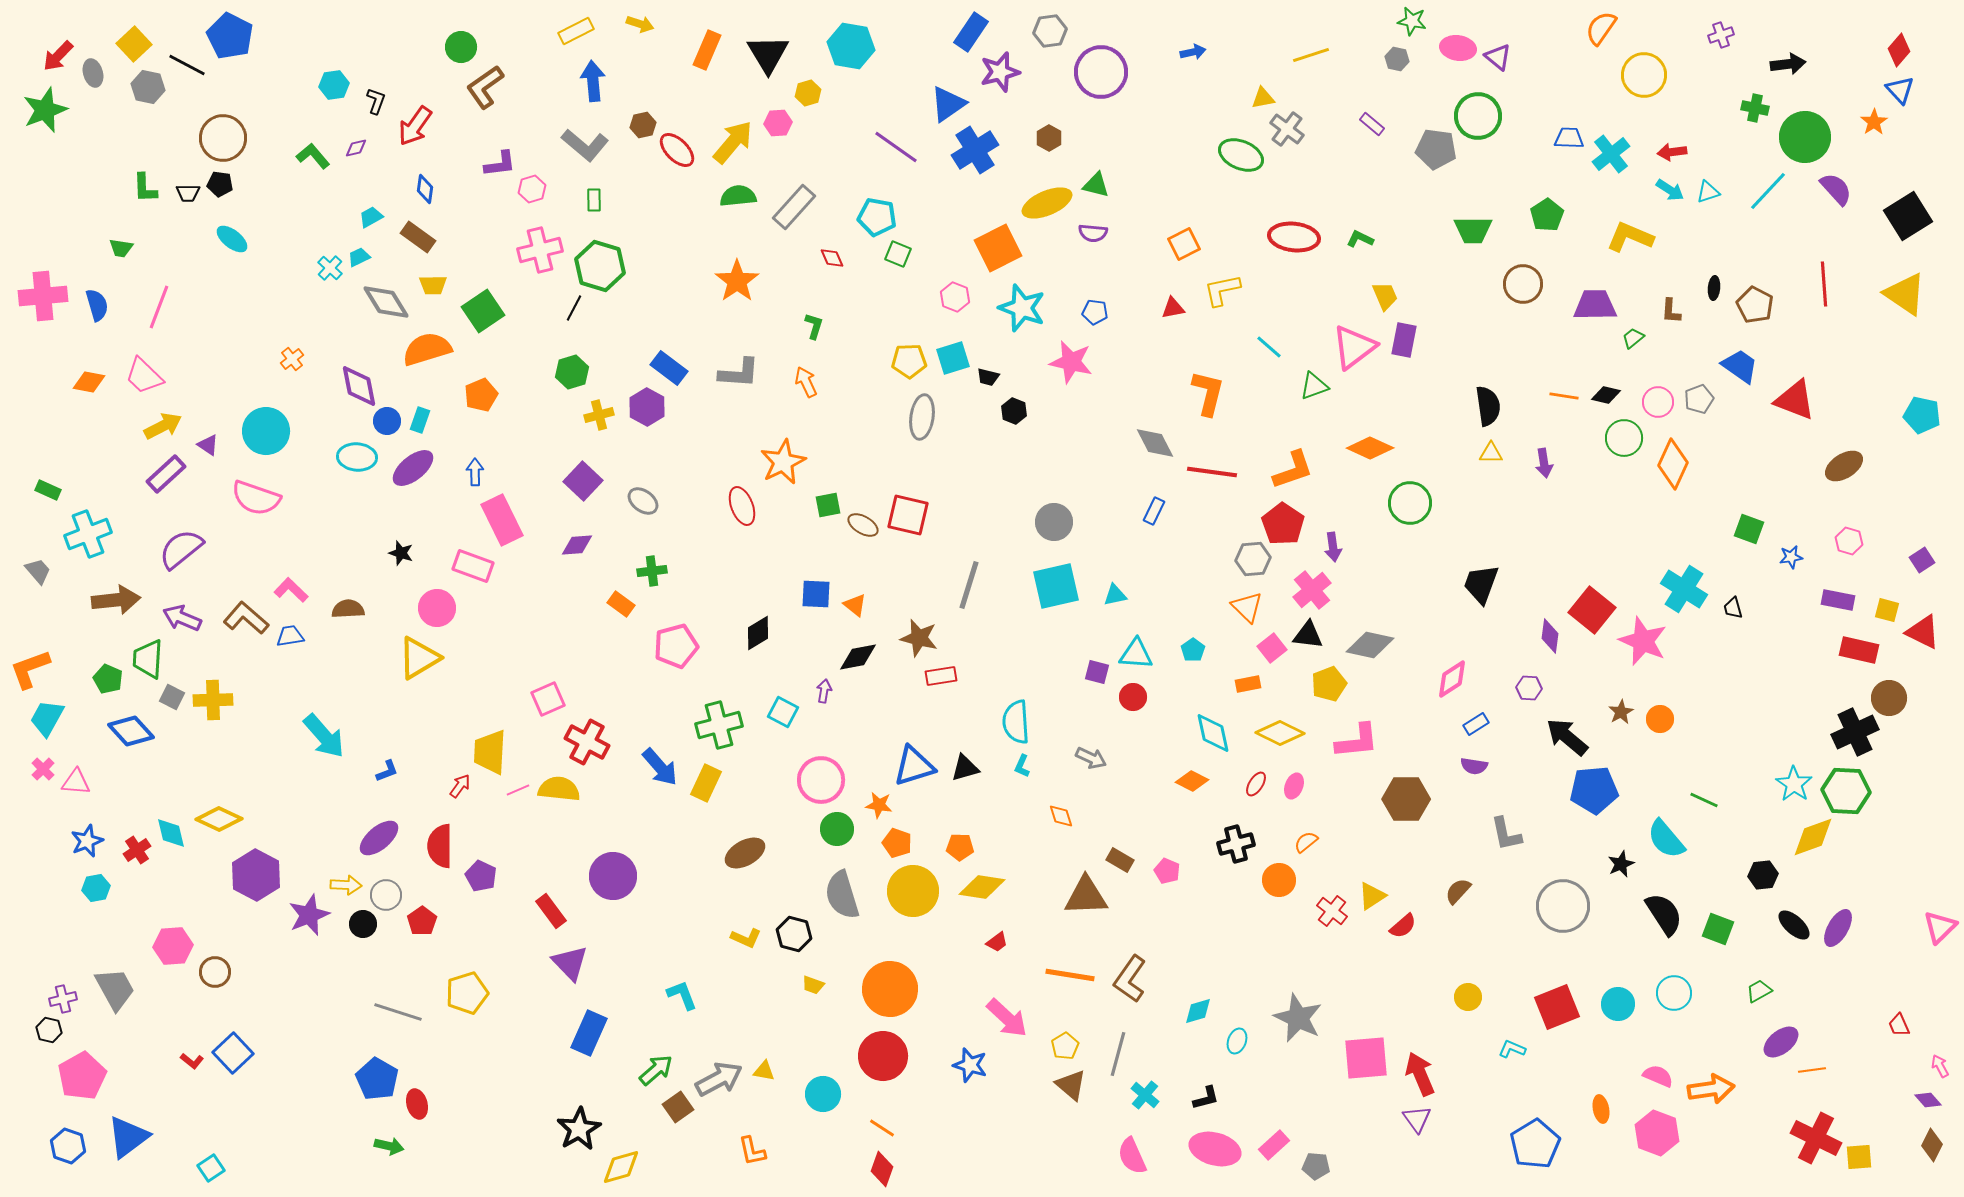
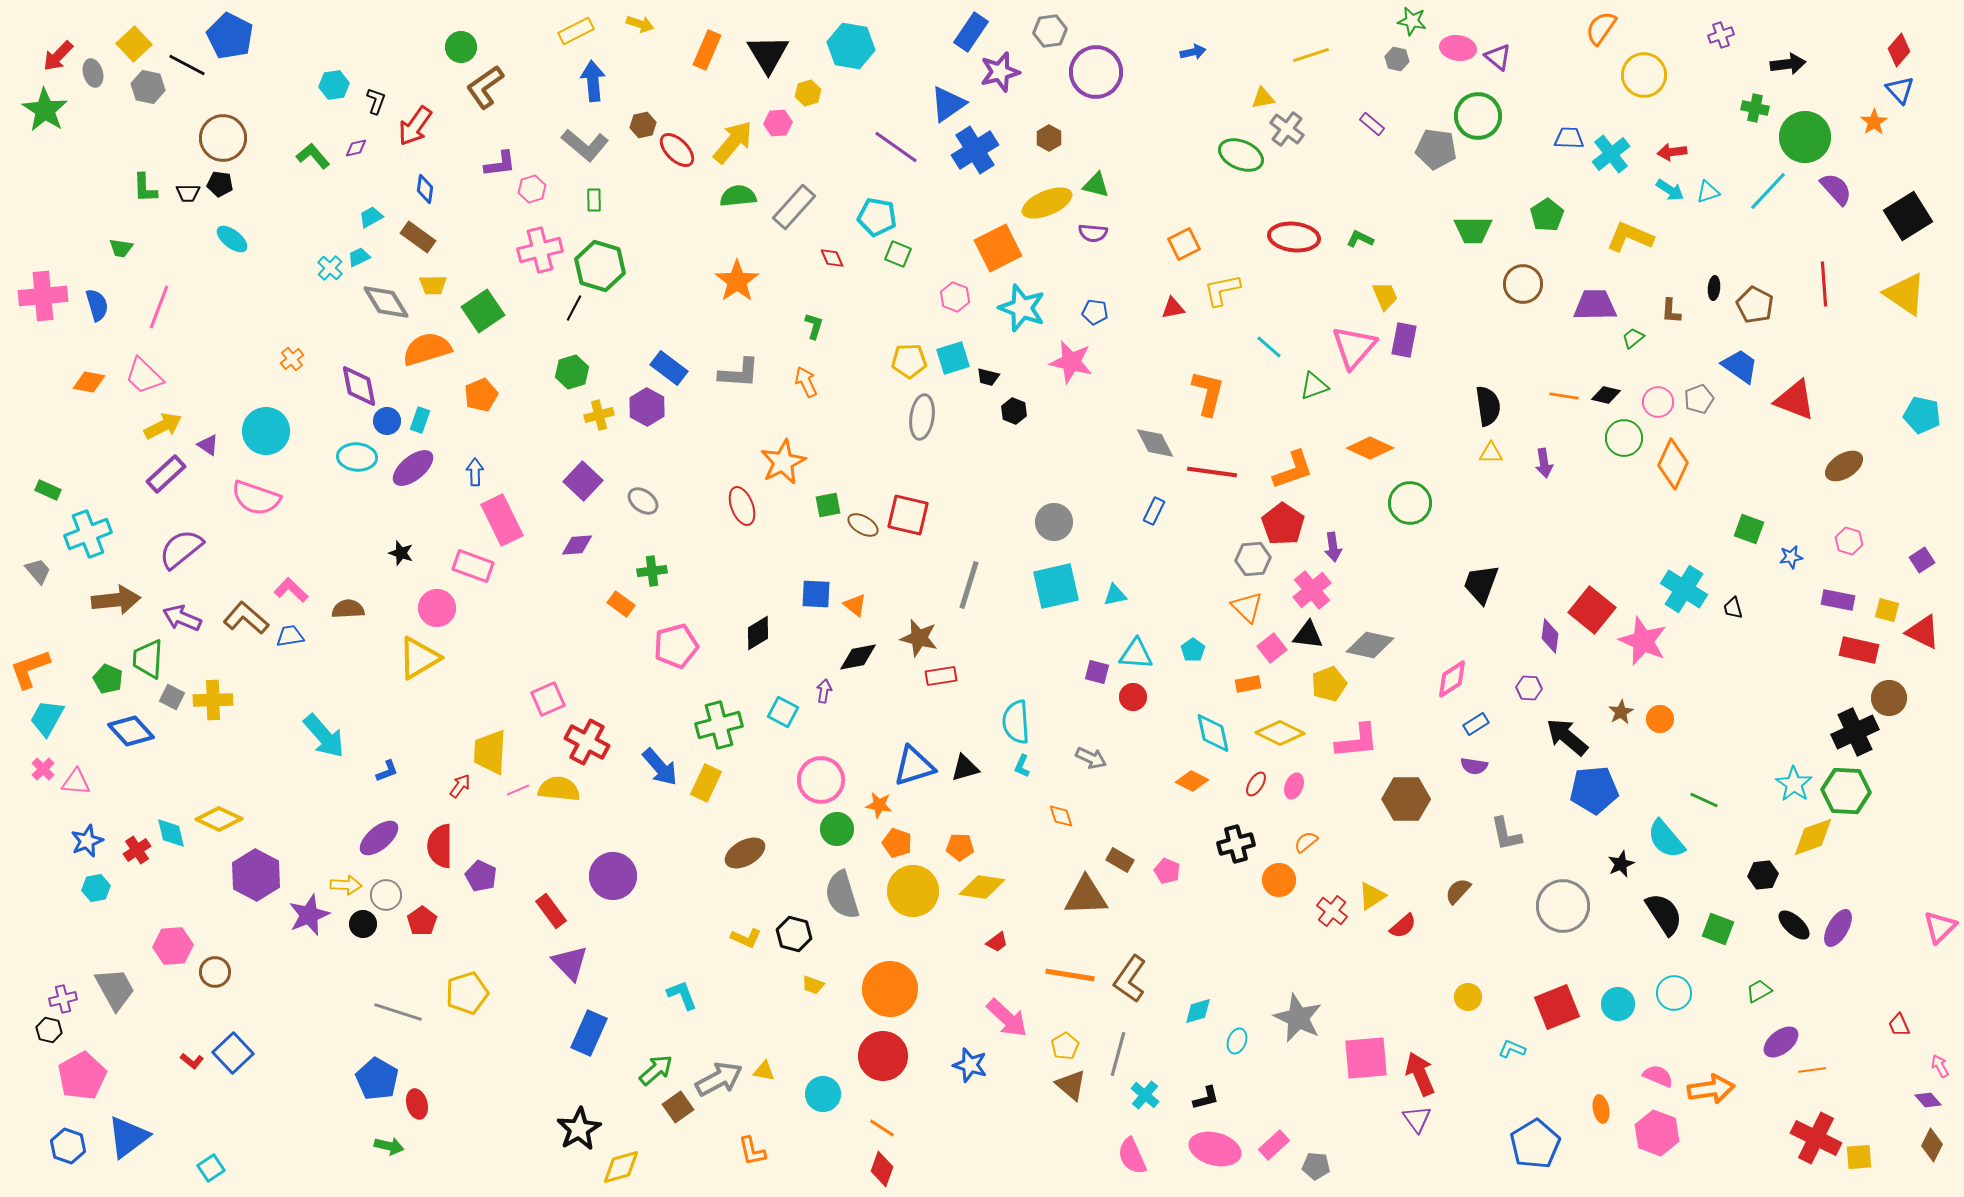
purple circle at (1101, 72): moved 5 px left
green star at (45, 110): rotated 18 degrees counterclockwise
pink triangle at (1354, 347): rotated 12 degrees counterclockwise
